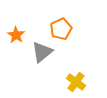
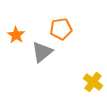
orange pentagon: rotated 15 degrees clockwise
yellow cross: moved 17 px right
